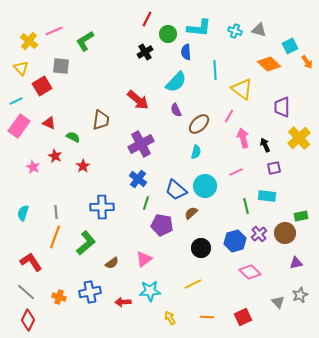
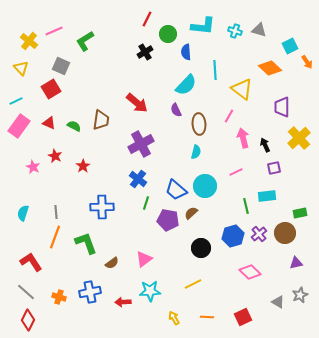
cyan L-shape at (199, 28): moved 4 px right, 2 px up
orange diamond at (269, 64): moved 1 px right, 4 px down
gray square at (61, 66): rotated 18 degrees clockwise
cyan semicircle at (176, 82): moved 10 px right, 3 px down
red square at (42, 86): moved 9 px right, 3 px down
red arrow at (138, 100): moved 1 px left, 3 px down
brown ellipse at (199, 124): rotated 50 degrees counterclockwise
green semicircle at (73, 137): moved 1 px right, 11 px up
cyan rectangle at (267, 196): rotated 12 degrees counterclockwise
green rectangle at (301, 216): moved 1 px left, 3 px up
purple pentagon at (162, 225): moved 6 px right, 5 px up
blue hexagon at (235, 241): moved 2 px left, 5 px up
green L-shape at (86, 243): rotated 70 degrees counterclockwise
gray triangle at (278, 302): rotated 16 degrees counterclockwise
yellow arrow at (170, 318): moved 4 px right
